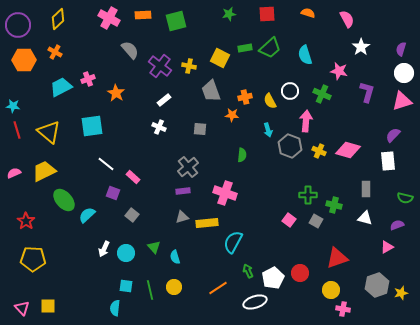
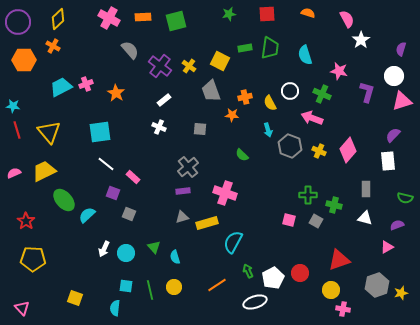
orange rectangle at (143, 15): moved 2 px down
purple circle at (18, 25): moved 3 px up
white star at (361, 47): moved 7 px up
green trapezoid at (270, 48): rotated 40 degrees counterclockwise
orange cross at (55, 52): moved 2 px left, 6 px up
yellow square at (220, 58): moved 3 px down
yellow cross at (189, 66): rotated 24 degrees clockwise
white circle at (404, 73): moved 10 px left, 3 px down
pink cross at (88, 79): moved 2 px left, 5 px down
yellow semicircle at (270, 101): moved 2 px down
pink arrow at (306, 121): moved 6 px right, 3 px up; rotated 75 degrees counterclockwise
cyan square at (92, 126): moved 8 px right, 6 px down
yellow triangle at (49, 132): rotated 10 degrees clockwise
pink diamond at (348, 150): rotated 65 degrees counterclockwise
green semicircle at (242, 155): rotated 128 degrees clockwise
gray square at (132, 215): moved 3 px left, 1 px up; rotated 16 degrees counterclockwise
pink square at (289, 220): rotated 24 degrees counterclockwise
yellow rectangle at (207, 223): rotated 10 degrees counterclockwise
red triangle at (337, 258): moved 2 px right, 2 px down
orange line at (218, 288): moved 1 px left, 3 px up
yellow square at (48, 306): moved 27 px right, 8 px up; rotated 21 degrees clockwise
